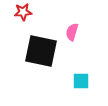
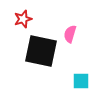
red star: moved 7 px down; rotated 12 degrees counterclockwise
pink semicircle: moved 2 px left, 2 px down
